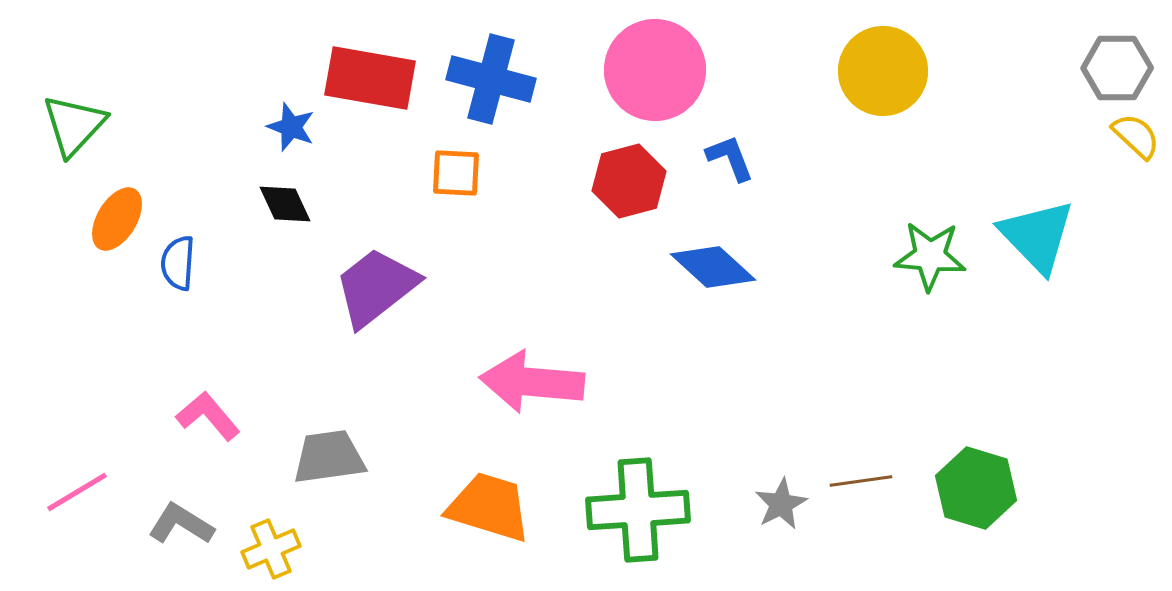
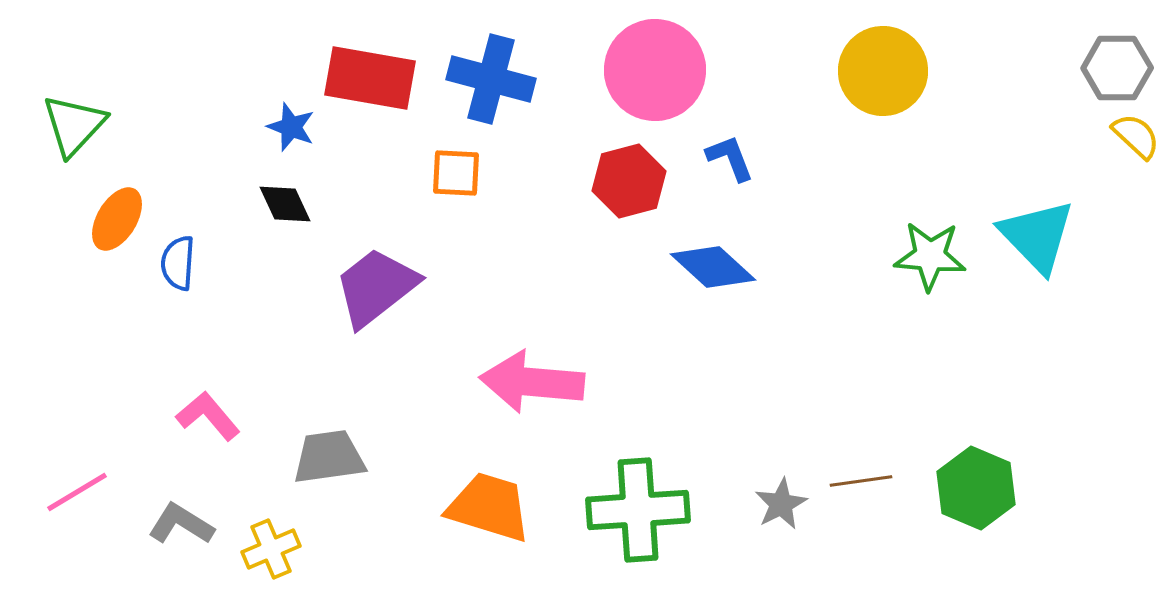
green hexagon: rotated 6 degrees clockwise
